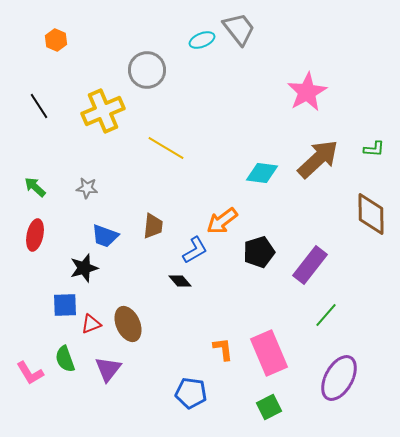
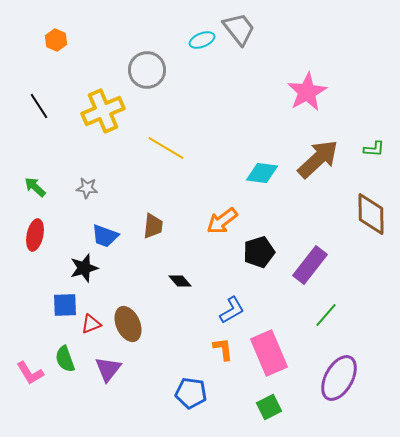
blue L-shape: moved 37 px right, 60 px down
